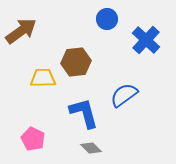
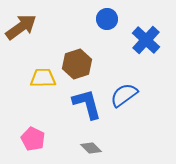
brown arrow: moved 4 px up
brown hexagon: moved 1 px right, 2 px down; rotated 12 degrees counterclockwise
blue L-shape: moved 3 px right, 9 px up
